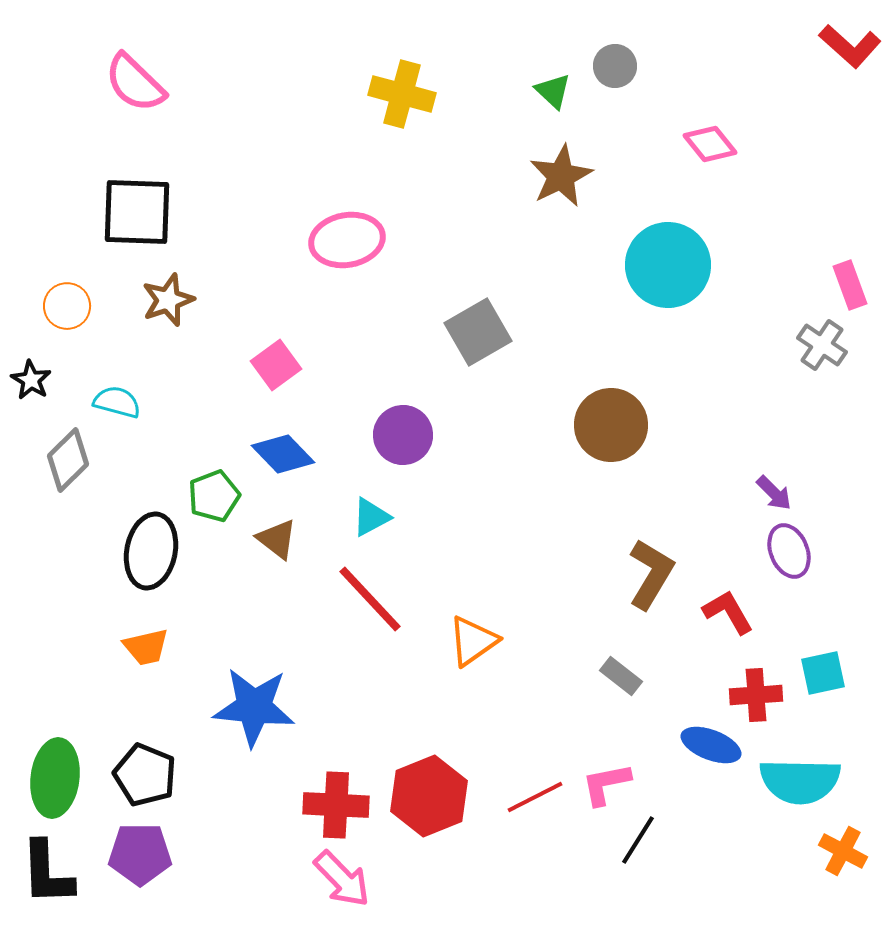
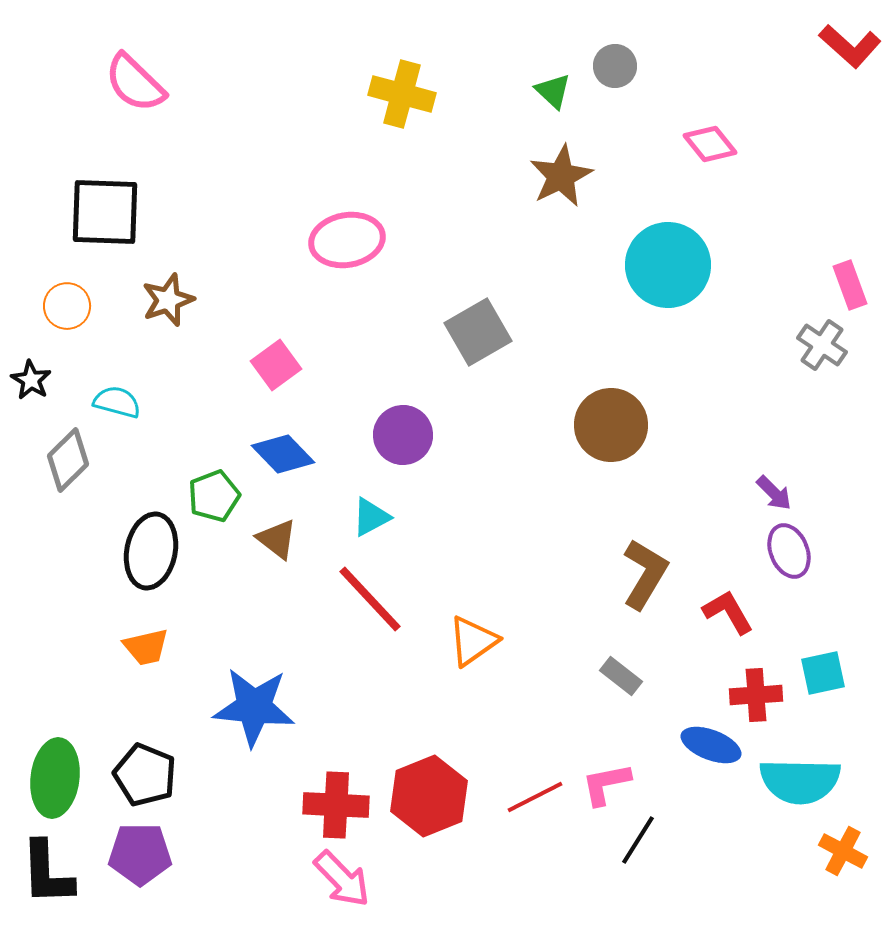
black square at (137, 212): moved 32 px left
brown L-shape at (651, 574): moved 6 px left
